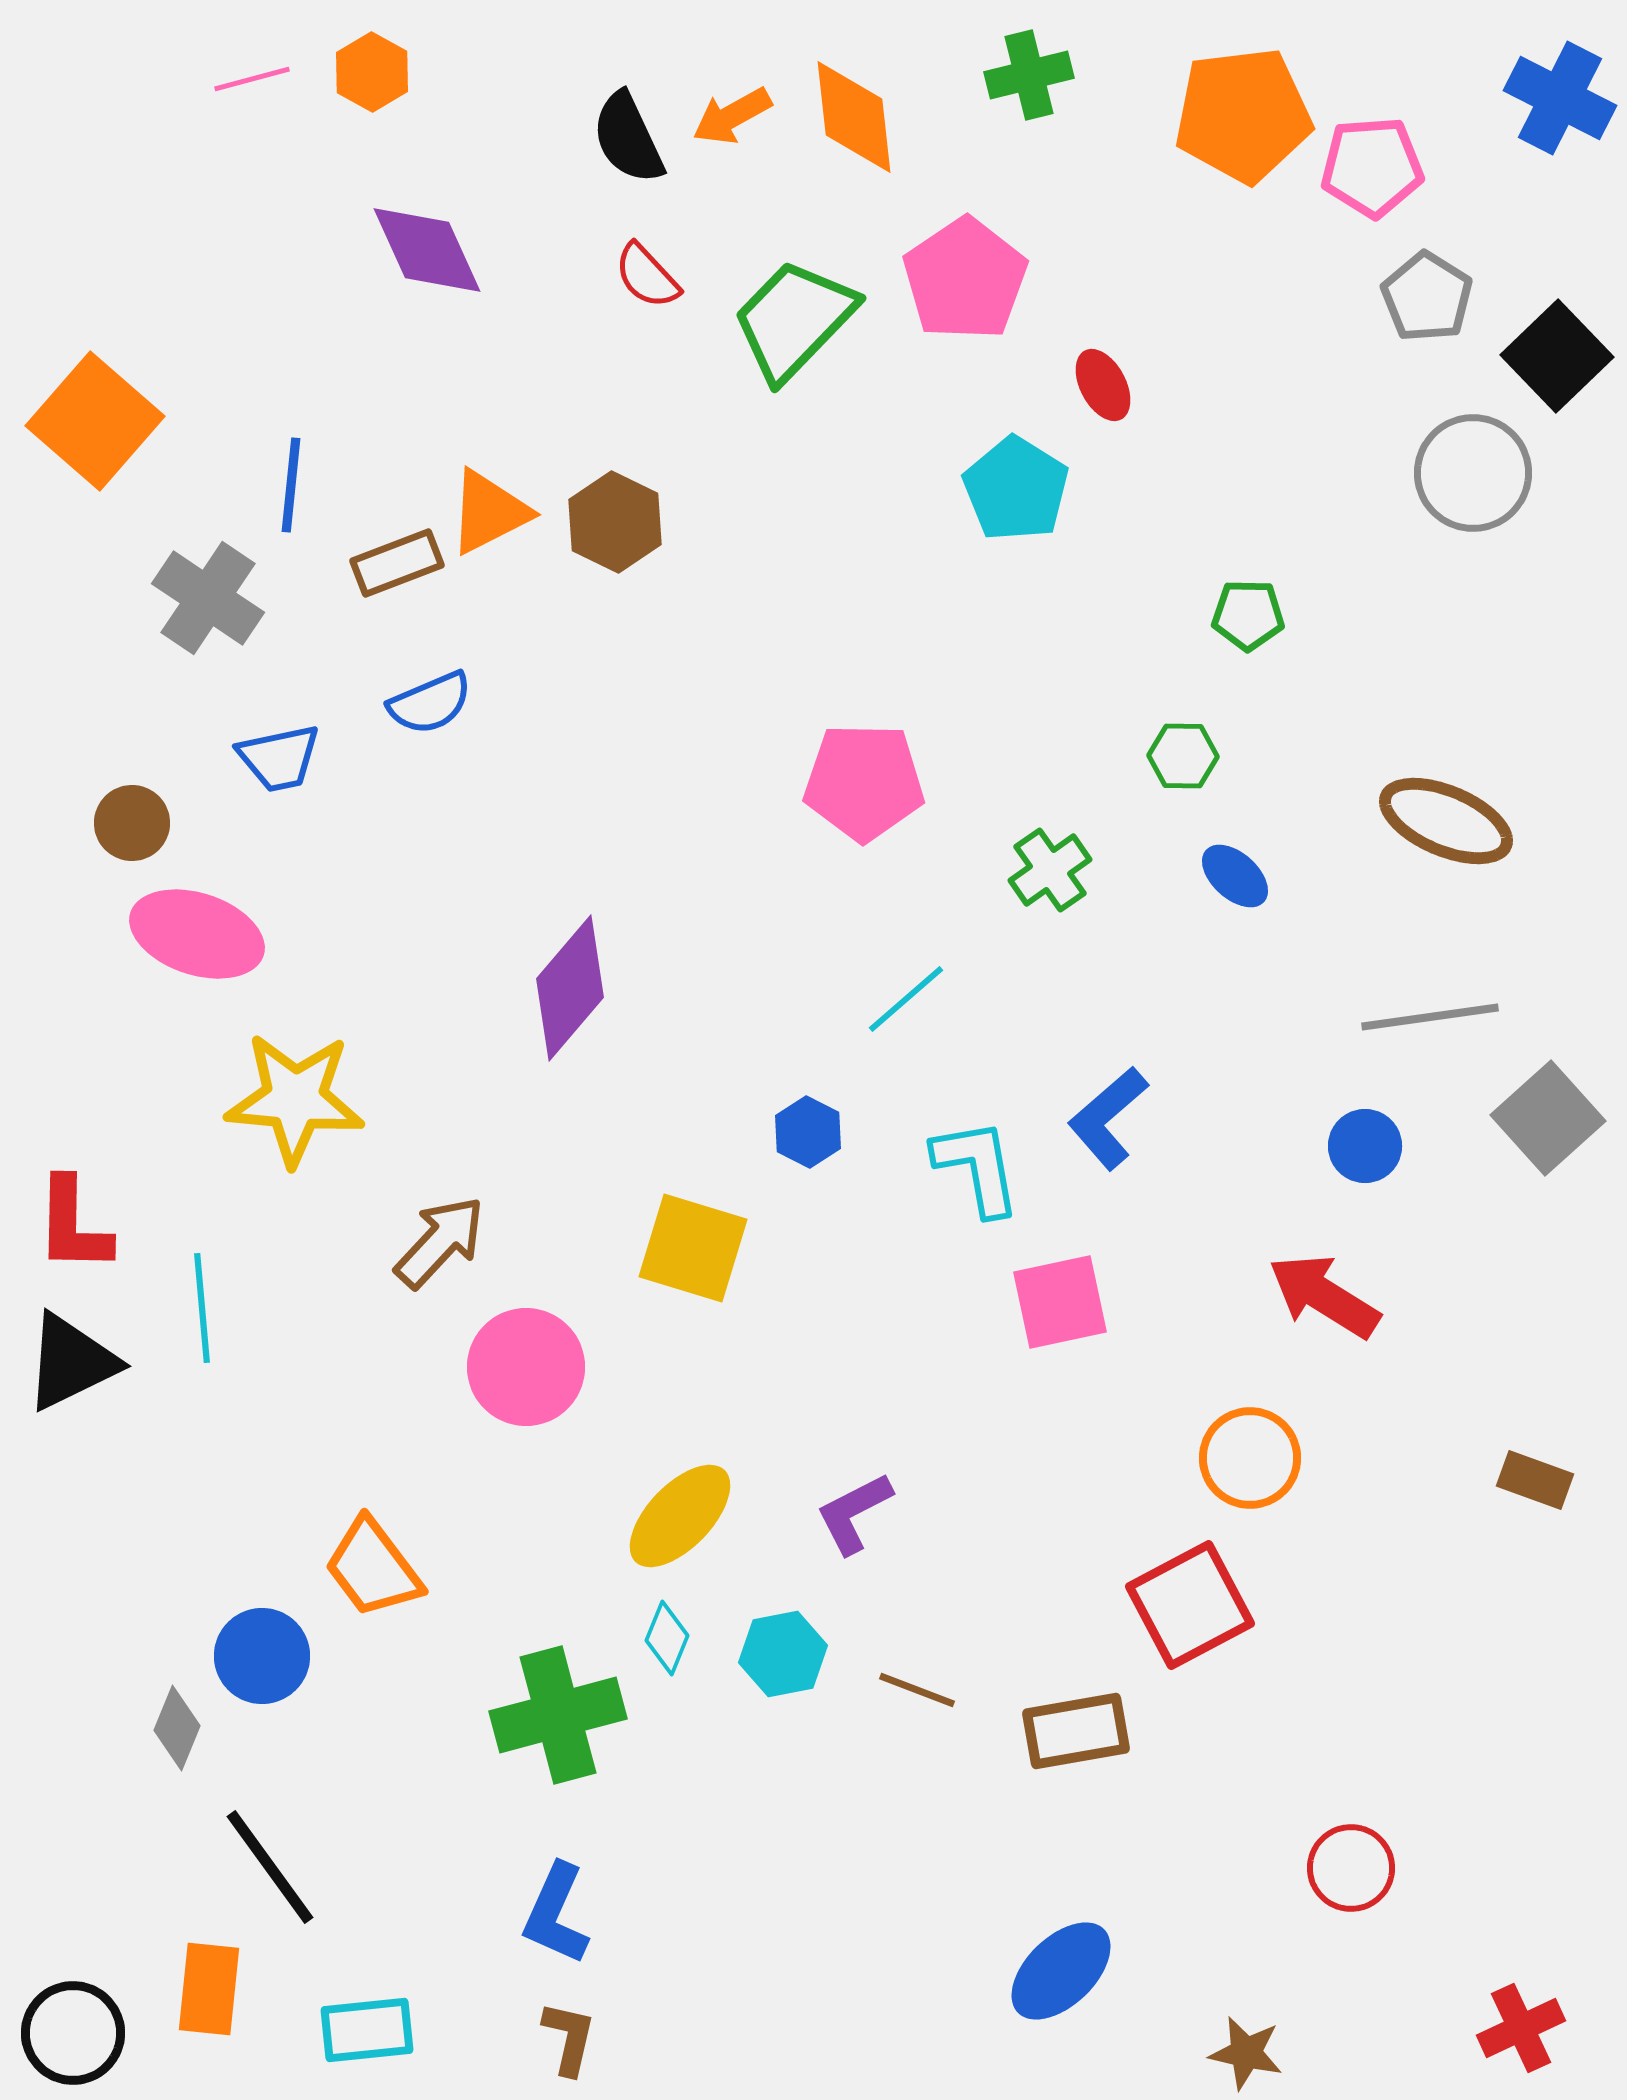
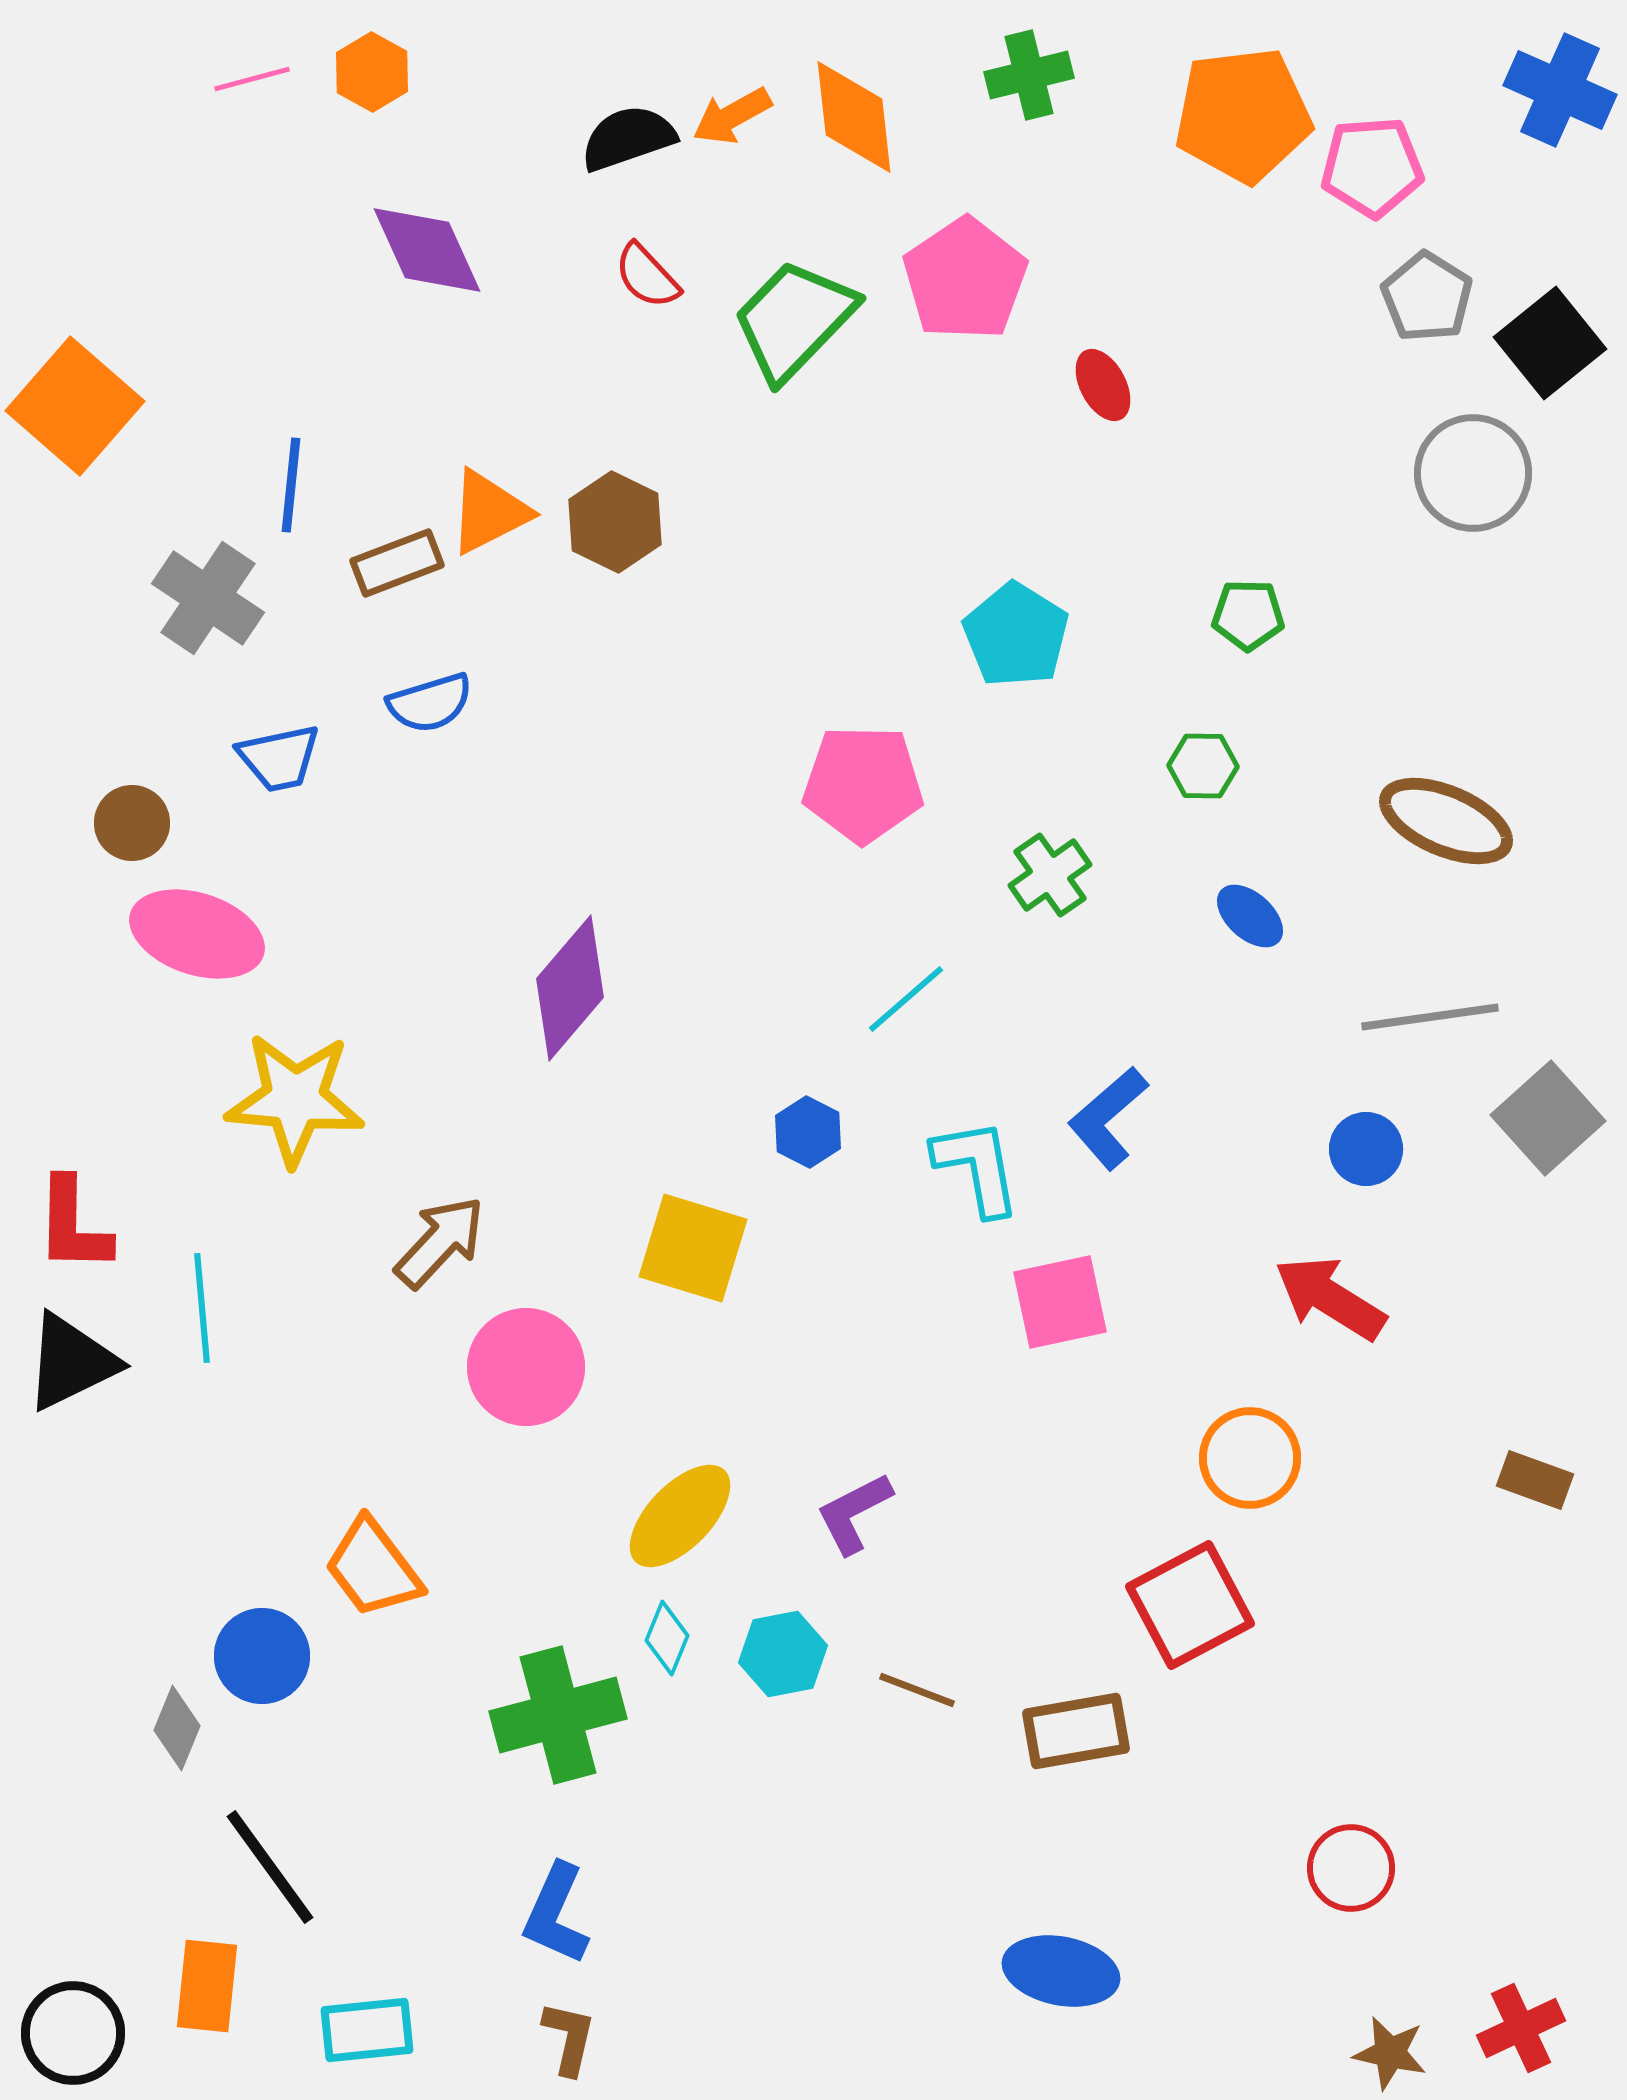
blue cross at (1560, 98): moved 8 px up; rotated 3 degrees counterclockwise
black semicircle at (628, 138): rotated 96 degrees clockwise
black square at (1557, 356): moved 7 px left, 13 px up; rotated 5 degrees clockwise
orange square at (95, 421): moved 20 px left, 15 px up
cyan pentagon at (1016, 489): moved 146 px down
blue semicircle at (430, 703): rotated 6 degrees clockwise
green hexagon at (1183, 756): moved 20 px right, 10 px down
pink pentagon at (864, 782): moved 1 px left, 2 px down
green cross at (1050, 870): moved 5 px down
blue ellipse at (1235, 876): moved 15 px right, 40 px down
blue circle at (1365, 1146): moved 1 px right, 3 px down
red arrow at (1324, 1296): moved 6 px right, 2 px down
blue ellipse at (1061, 1971): rotated 55 degrees clockwise
orange rectangle at (209, 1989): moved 2 px left, 3 px up
brown star at (1246, 2053): moved 144 px right
